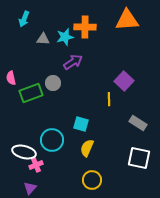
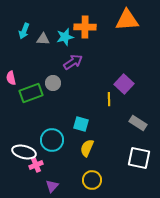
cyan arrow: moved 12 px down
purple square: moved 3 px down
purple triangle: moved 22 px right, 2 px up
